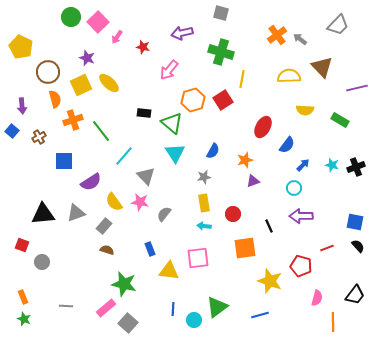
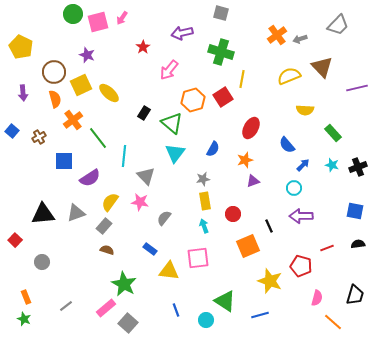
green circle at (71, 17): moved 2 px right, 3 px up
pink square at (98, 22): rotated 30 degrees clockwise
pink arrow at (117, 37): moved 5 px right, 19 px up
gray arrow at (300, 39): rotated 56 degrees counterclockwise
red star at (143, 47): rotated 24 degrees clockwise
purple star at (87, 58): moved 3 px up
brown circle at (48, 72): moved 6 px right
yellow semicircle at (289, 76): rotated 20 degrees counterclockwise
yellow ellipse at (109, 83): moved 10 px down
red square at (223, 100): moved 3 px up
purple arrow at (22, 106): moved 1 px right, 13 px up
black rectangle at (144, 113): rotated 64 degrees counterclockwise
orange cross at (73, 120): rotated 18 degrees counterclockwise
green rectangle at (340, 120): moved 7 px left, 13 px down; rotated 18 degrees clockwise
red ellipse at (263, 127): moved 12 px left, 1 px down
green line at (101, 131): moved 3 px left, 7 px down
blue semicircle at (287, 145): rotated 102 degrees clockwise
blue semicircle at (213, 151): moved 2 px up
cyan triangle at (175, 153): rotated 10 degrees clockwise
cyan line at (124, 156): rotated 35 degrees counterclockwise
black cross at (356, 167): moved 2 px right
gray star at (204, 177): moved 1 px left, 2 px down
purple semicircle at (91, 182): moved 1 px left, 4 px up
yellow semicircle at (114, 202): moved 4 px left; rotated 72 degrees clockwise
yellow rectangle at (204, 203): moved 1 px right, 2 px up
gray semicircle at (164, 214): moved 4 px down
blue square at (355, 222): moved 11 px up
cyan arrow at (204, 226): rotated 64 degrees clockwise
red square at (22, 245): moved 7 px left, 5 px up; rotated 24 degrees clockwise
black semicircle at (358, 246): moved 2 px up; rotated 56 degrees counterclockwise
orange square at (245, 248): moved 3 px right, 2 px up; rotated 15 degrees counterclockwise
blue rectangle at (150, 249): rotated 32 degrees counterclockwise
green star at (124, 284): rotated 15 degrees clockwise
black trapezoid at (355, 295): rotated 20 degrees counterclockwise
orange rectangle at (23, 297): moved 3 px right
gray line at (66, 306): rotated 40 degrees counterclockwise
green triangle at (217, 307): moved 8 px right, 6 px up; rotated 50 degrees counterclockwise
blue line at (173, 309): moved 3 px right, 1 px down; rotated 24 degrees counterclockwise
cyan circle at (194, 320): moved 12 px right
orange line at (333, 322): rotated 48 degrees counterclockwise
